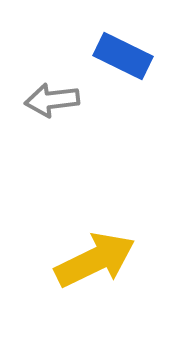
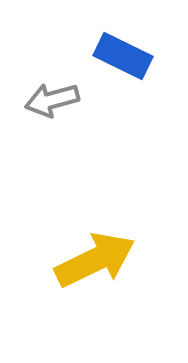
gray arrow: rotated 8 degrees counterclockwise
